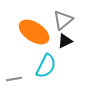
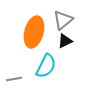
orange ellipse: rotated 72 degrees clockwise
